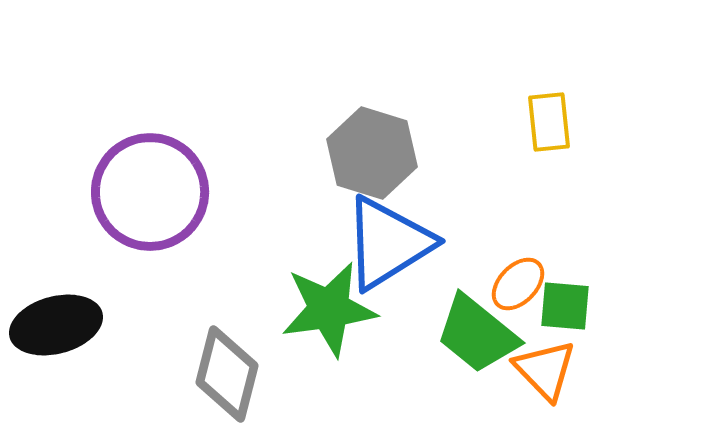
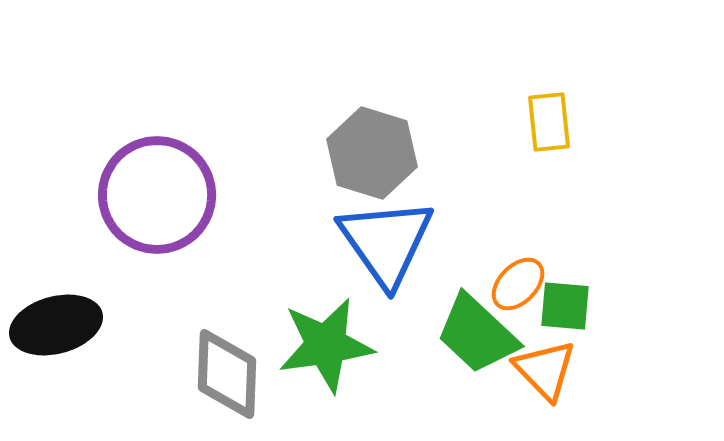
purple circle: moved 7 px right, 3 px down
blue triangle: moved 2 px left, 1 px up; rotated 33 degrees counterclockwise
green star: moved 3 px left, 36 px down
green trapezoid: rotated 4 degrees clockwise
gray diamond: rotated 12 degrees counterclockwise
